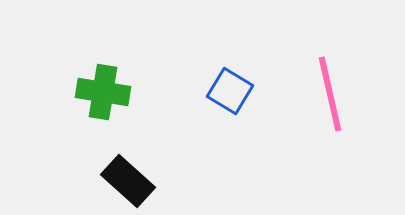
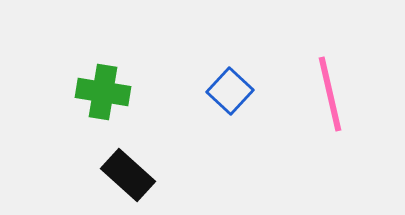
blue square: rotated 12 degrees clockwise
black rectangle: moved 6 px up
